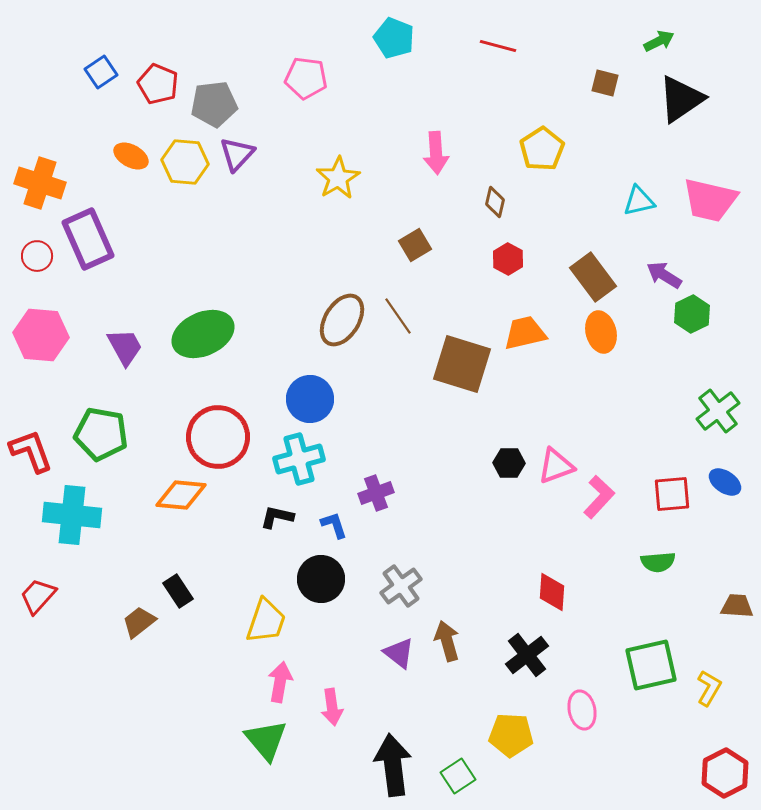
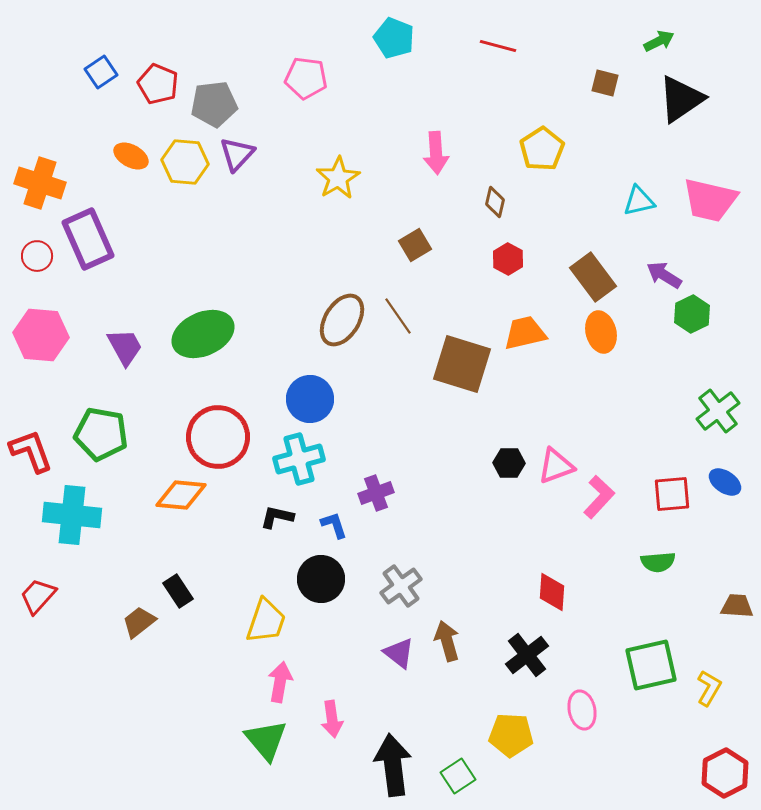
pink arrow at (332, 707): moved 12 px down
